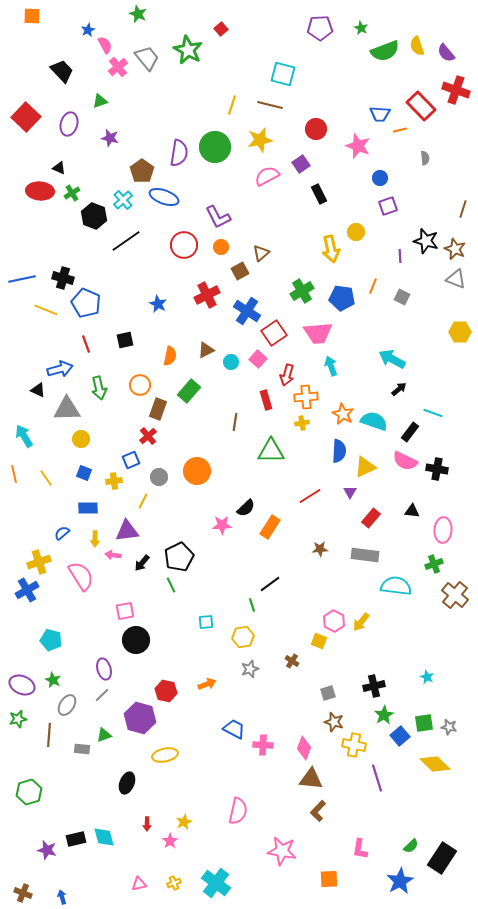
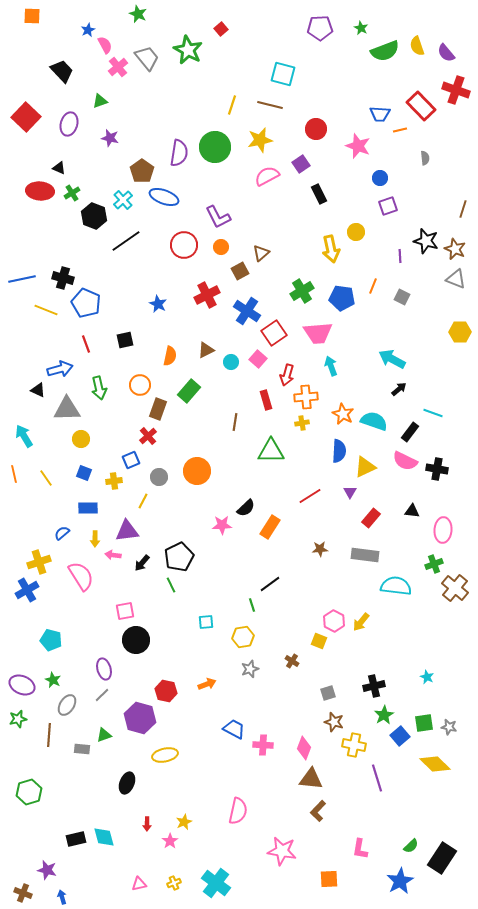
brown cross at (455, 595): moved 7 px up
purple star at (47, 850): moved 20 px down
